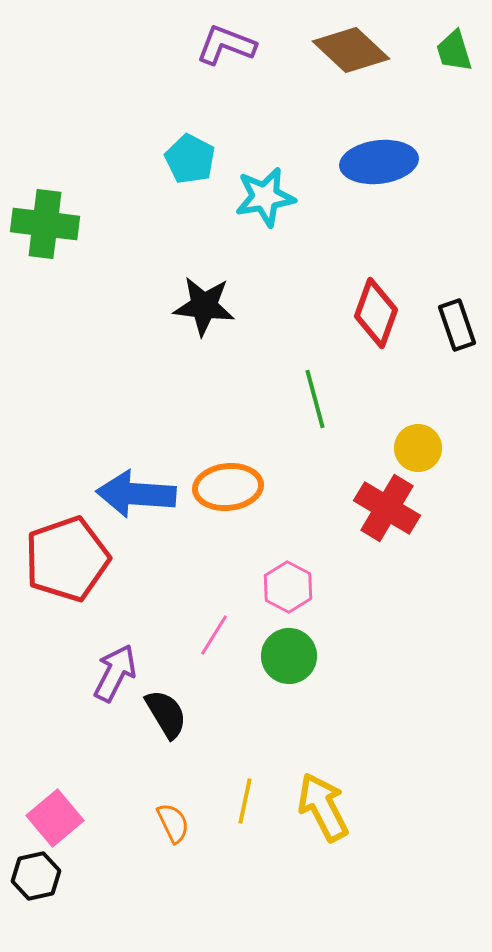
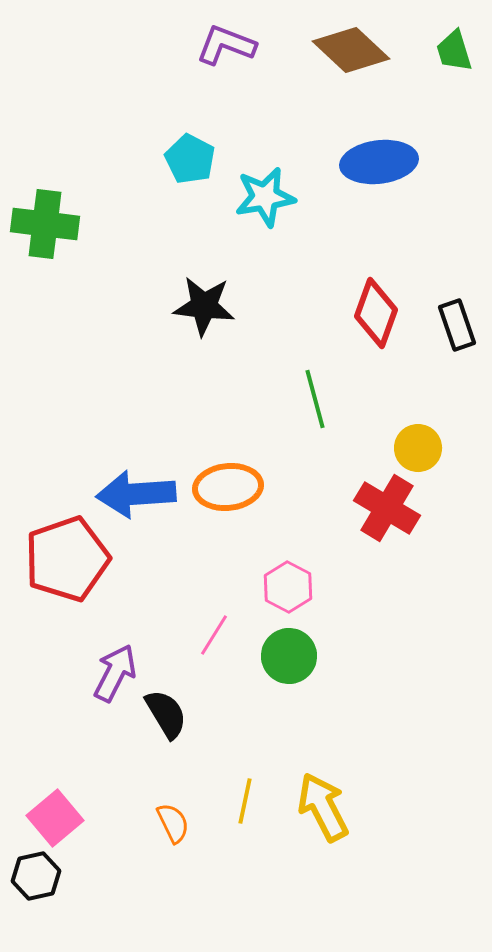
blue arrow: rotated 8 degrees counterclockwise
